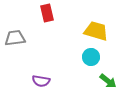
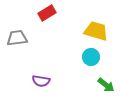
red rectangle: rotated 72 degrees clockwise
gray trapezoid: moved 2 px right
green arrow: moved 2 px left, 4 px down
